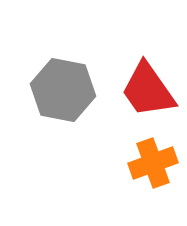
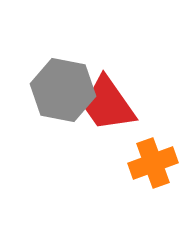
red trapezoid: moved 40 px left, 14 px down
